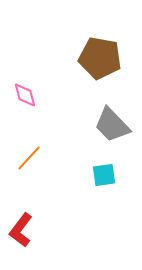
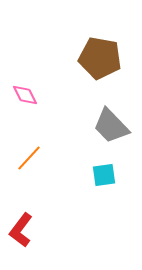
pink diamond: rotated 12 degrees counterclockwise
gray trapezoid: moved 1 px left, 1 px down
